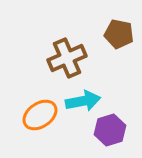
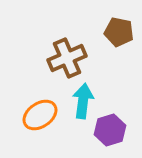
brown pentagon: moved 2 px up
cyan arrow: rotated 72 degrees counterclockwise
